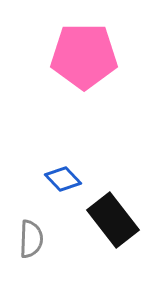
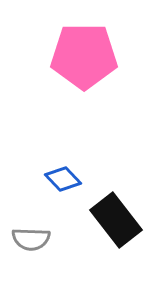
black rectangle: moved 3 px right
gray semicircle: rotated 90 degrees clockwise
